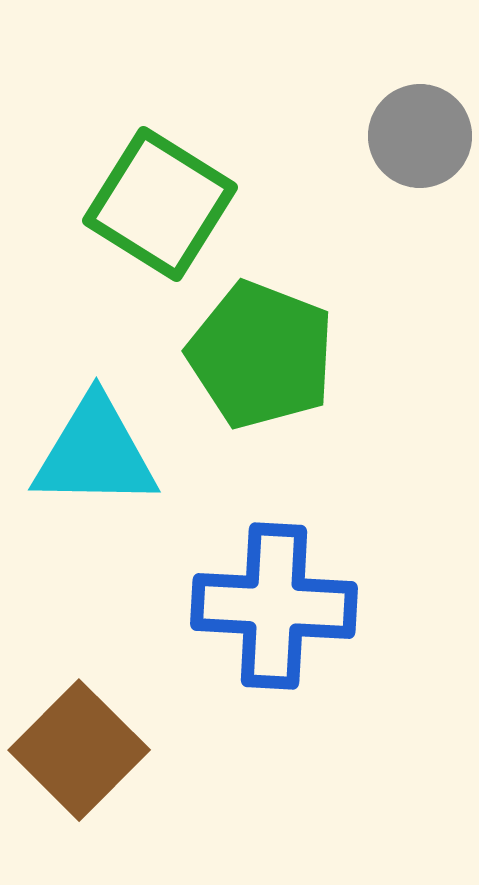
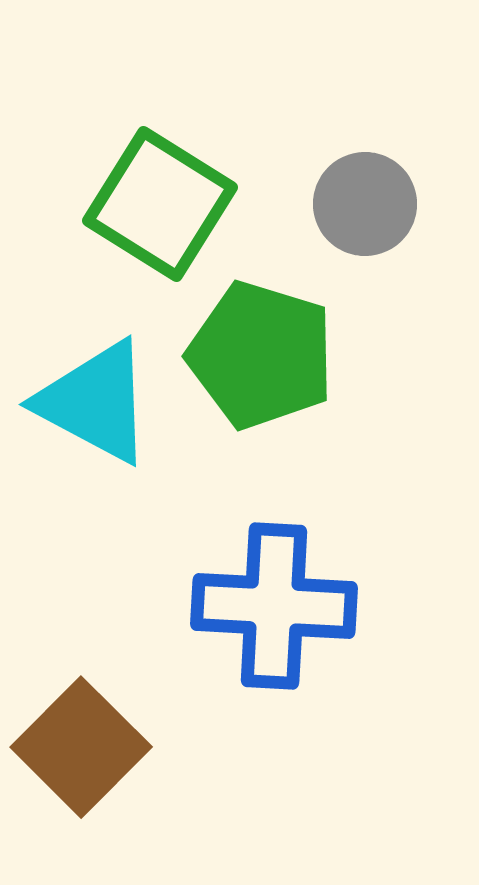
gray circle: moved 55 px left, 68 px down
green pentagon: rotated 4 degrees counterclockwise
cyan triangle: moved 51 px up; rotated 27 degrees clockwise
brown square: moved 2 px right, 3 px up
